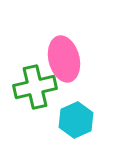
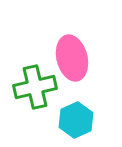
pink ellipse: moved 8 px right, 1 px up
